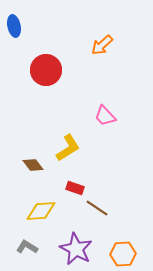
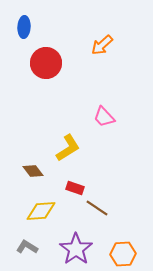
blue ellipse: moved 10 px right, 1 px down; rotated 15 degrees clockwise
red circle: moved 7 px up
pink trapezoid: moved 1 px left, 1 px down
brown diamond: moved 6 px down
purple star: rotated 8 degrees clockwise
